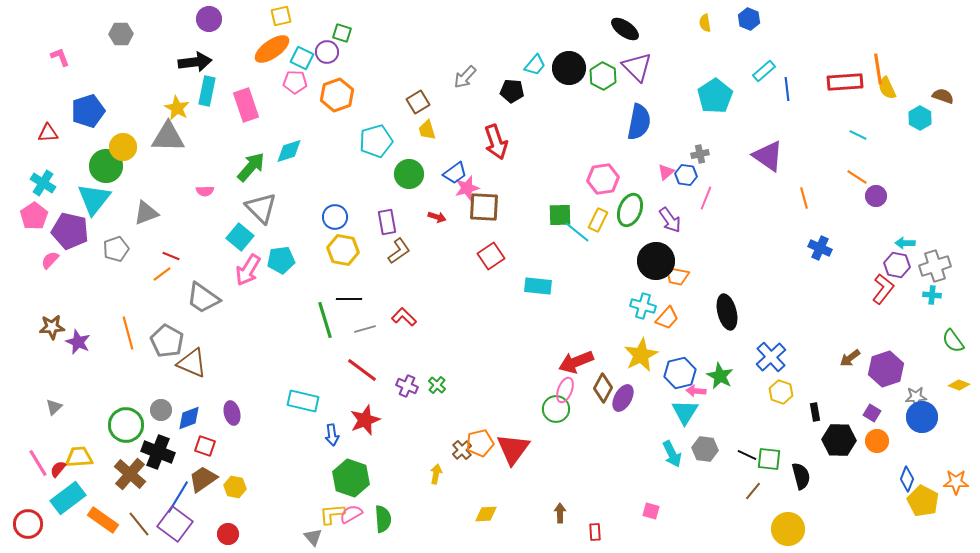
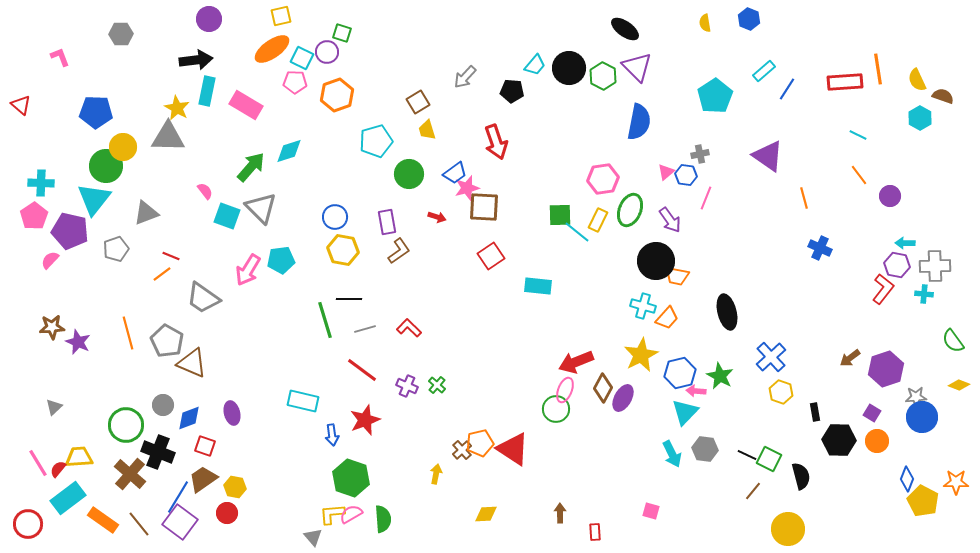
black arrow at (195, 62): moved 1 px right, 2 px up
yellow semicircle at (887, 88): moved 30 px right, 8 px up
blue line at (787, 89): rotated 40 degrees clockwise
pink rectangle at (246, 105): rotated 40 degrees counterclockwise
blue pentagon at (88, 111): moved 8 px right, 1 px down; rotated 20 degrees clockwise
red triangle at (48, 133): moved 27 px left, 28 px up; rotated 45 degrees clockwise
orange line at (857, 177): moved 2 px right, 2 px up; rotated 20 degrees clockwise
cyan cross at (43, 183): moved 2 px left; rotated 30 degrees counterclockwise
pink semicircle at (205, 191): rotated 126 degrees counterclockwise
purple circle at (876, 196): moved 14 px right
cyan square at (240, 237): moved 13 px left, 21 px up; rotated 20 degrees counterclockwise
gray cross at (935, 266): rotated 16 degrees clockwise
cyan cross at (932, 295): moved 8 px left, 1 px up
red L-shape at (404, 317): moved 5 px right, 11 px down
gray circle at (161, 410): moved 2 px right, 5 px up
cyan triangle at (685, 412): rotated 12 degrees clockwise
red triangle at (513, 449): rotated 33 degrees counterclockwise
green square at (769, 459): rotated 20 degrees clockwise
purple square at (175, 524): moved 5 px right, 2 px up
red circle at (228, 534): moved 1 px left, 21 px up
